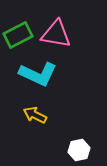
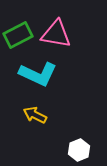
white hexagon: rotated 10 degrees counterclockwise
